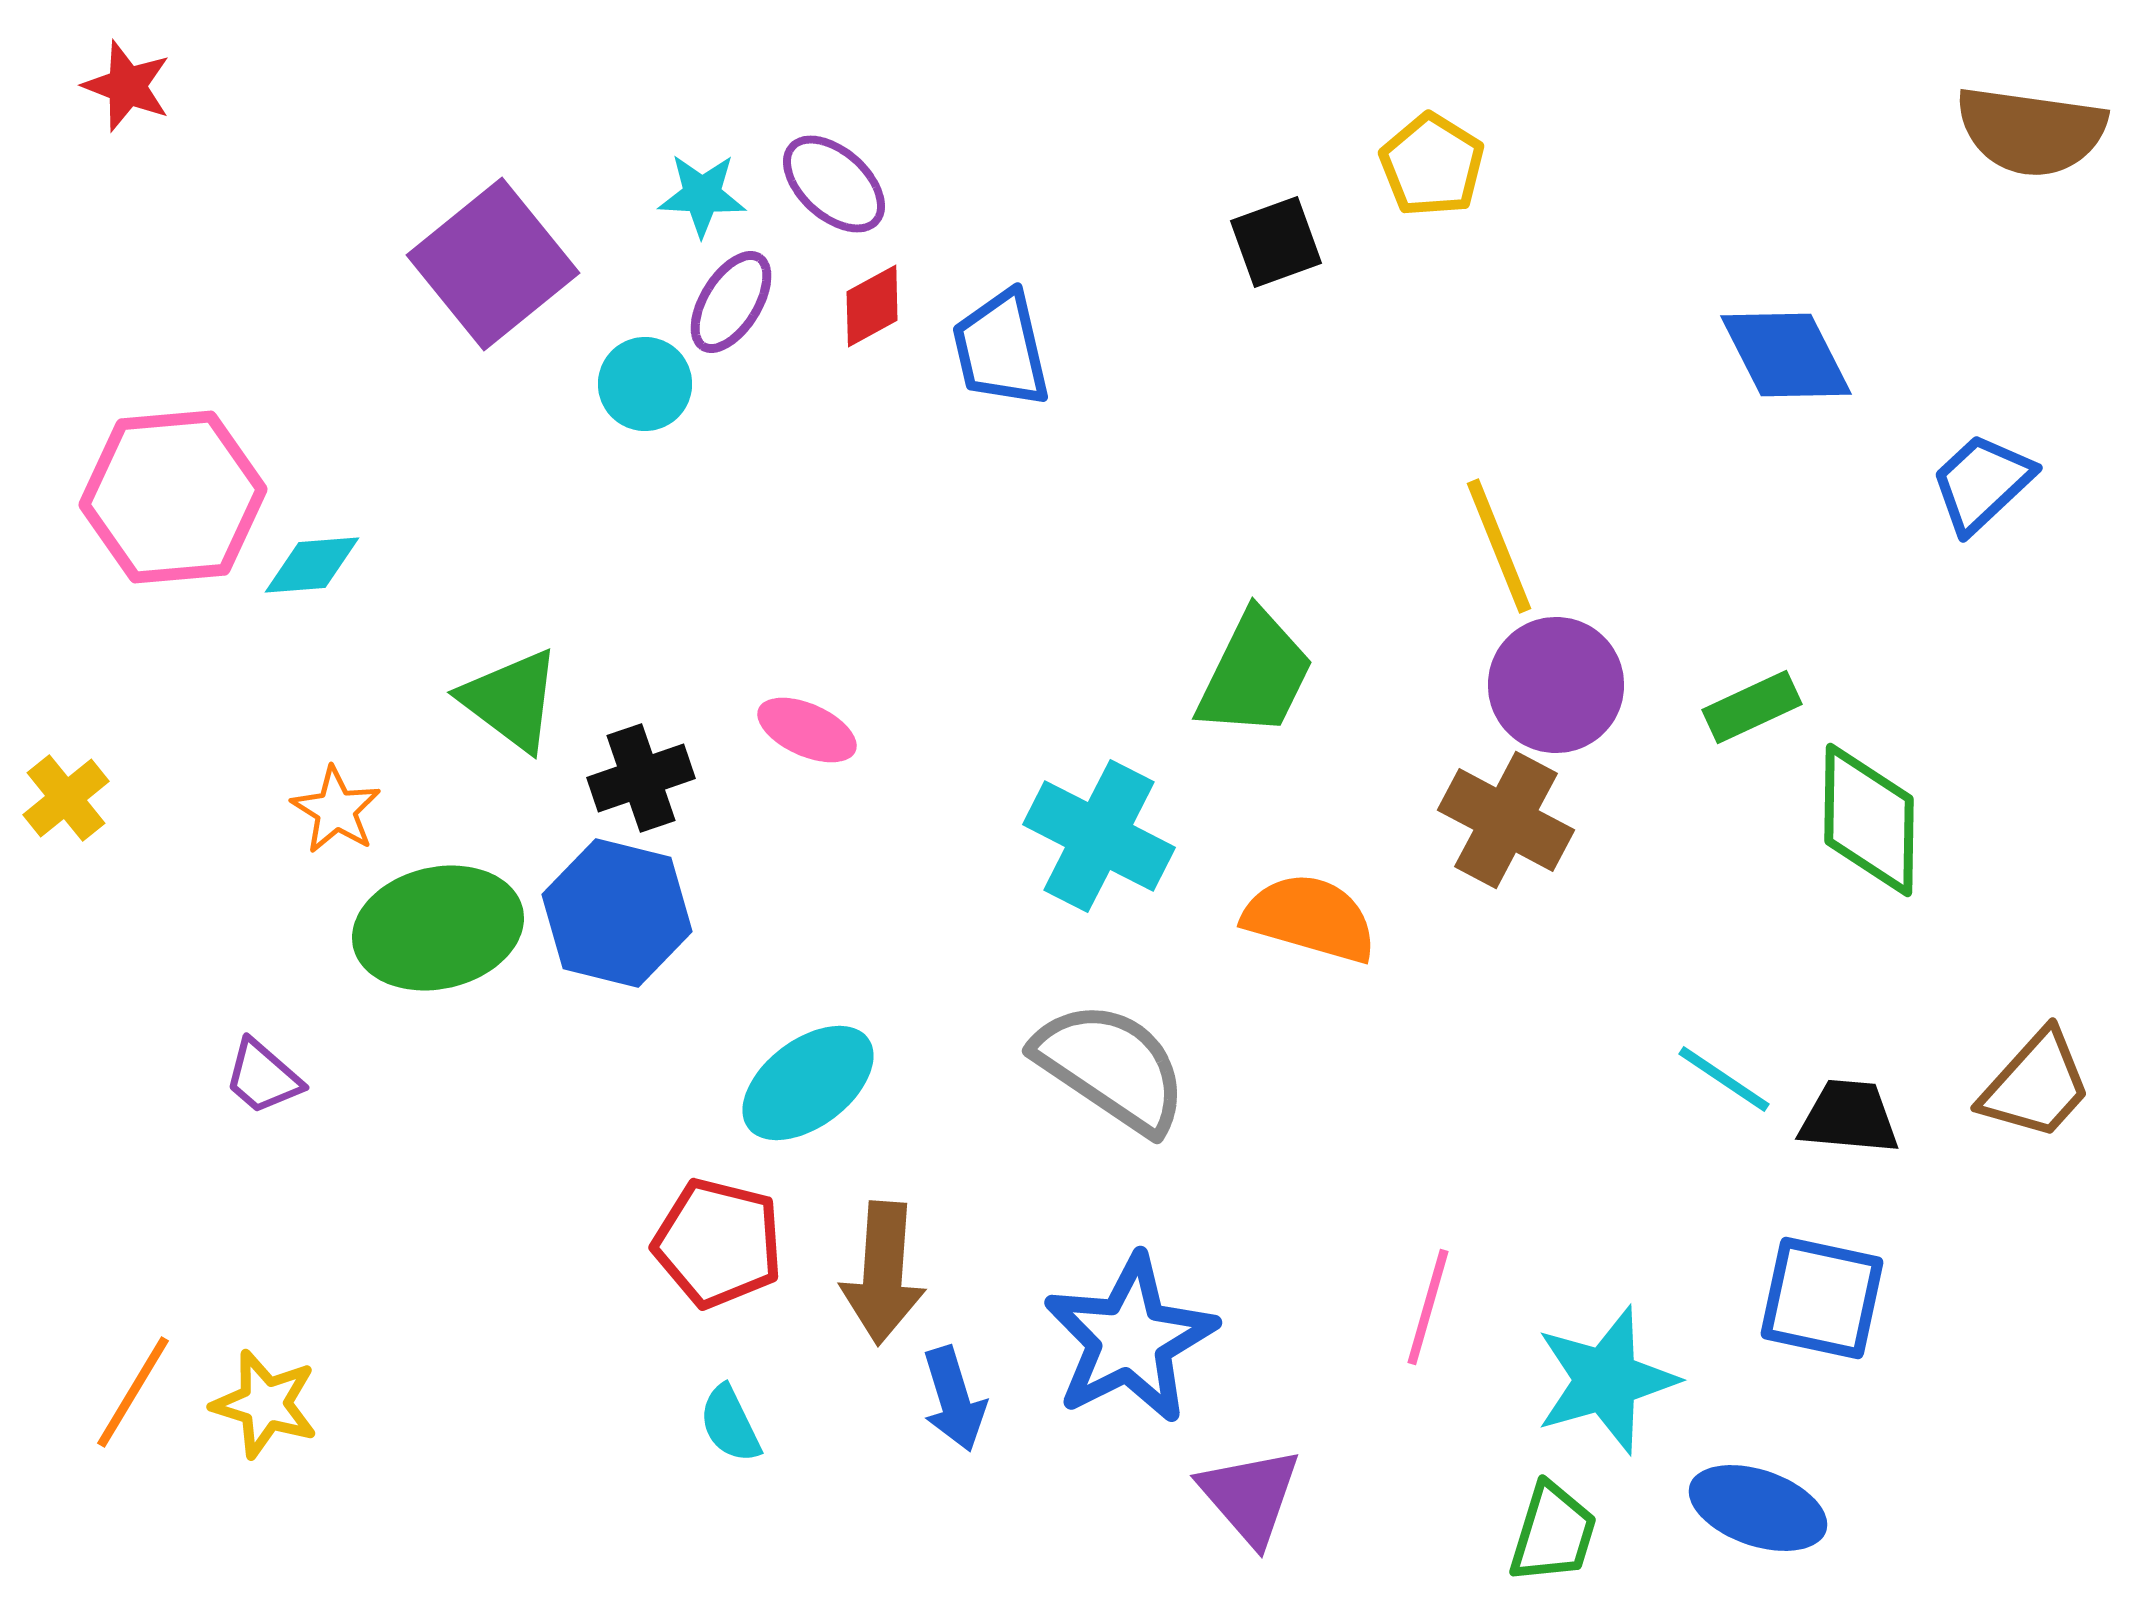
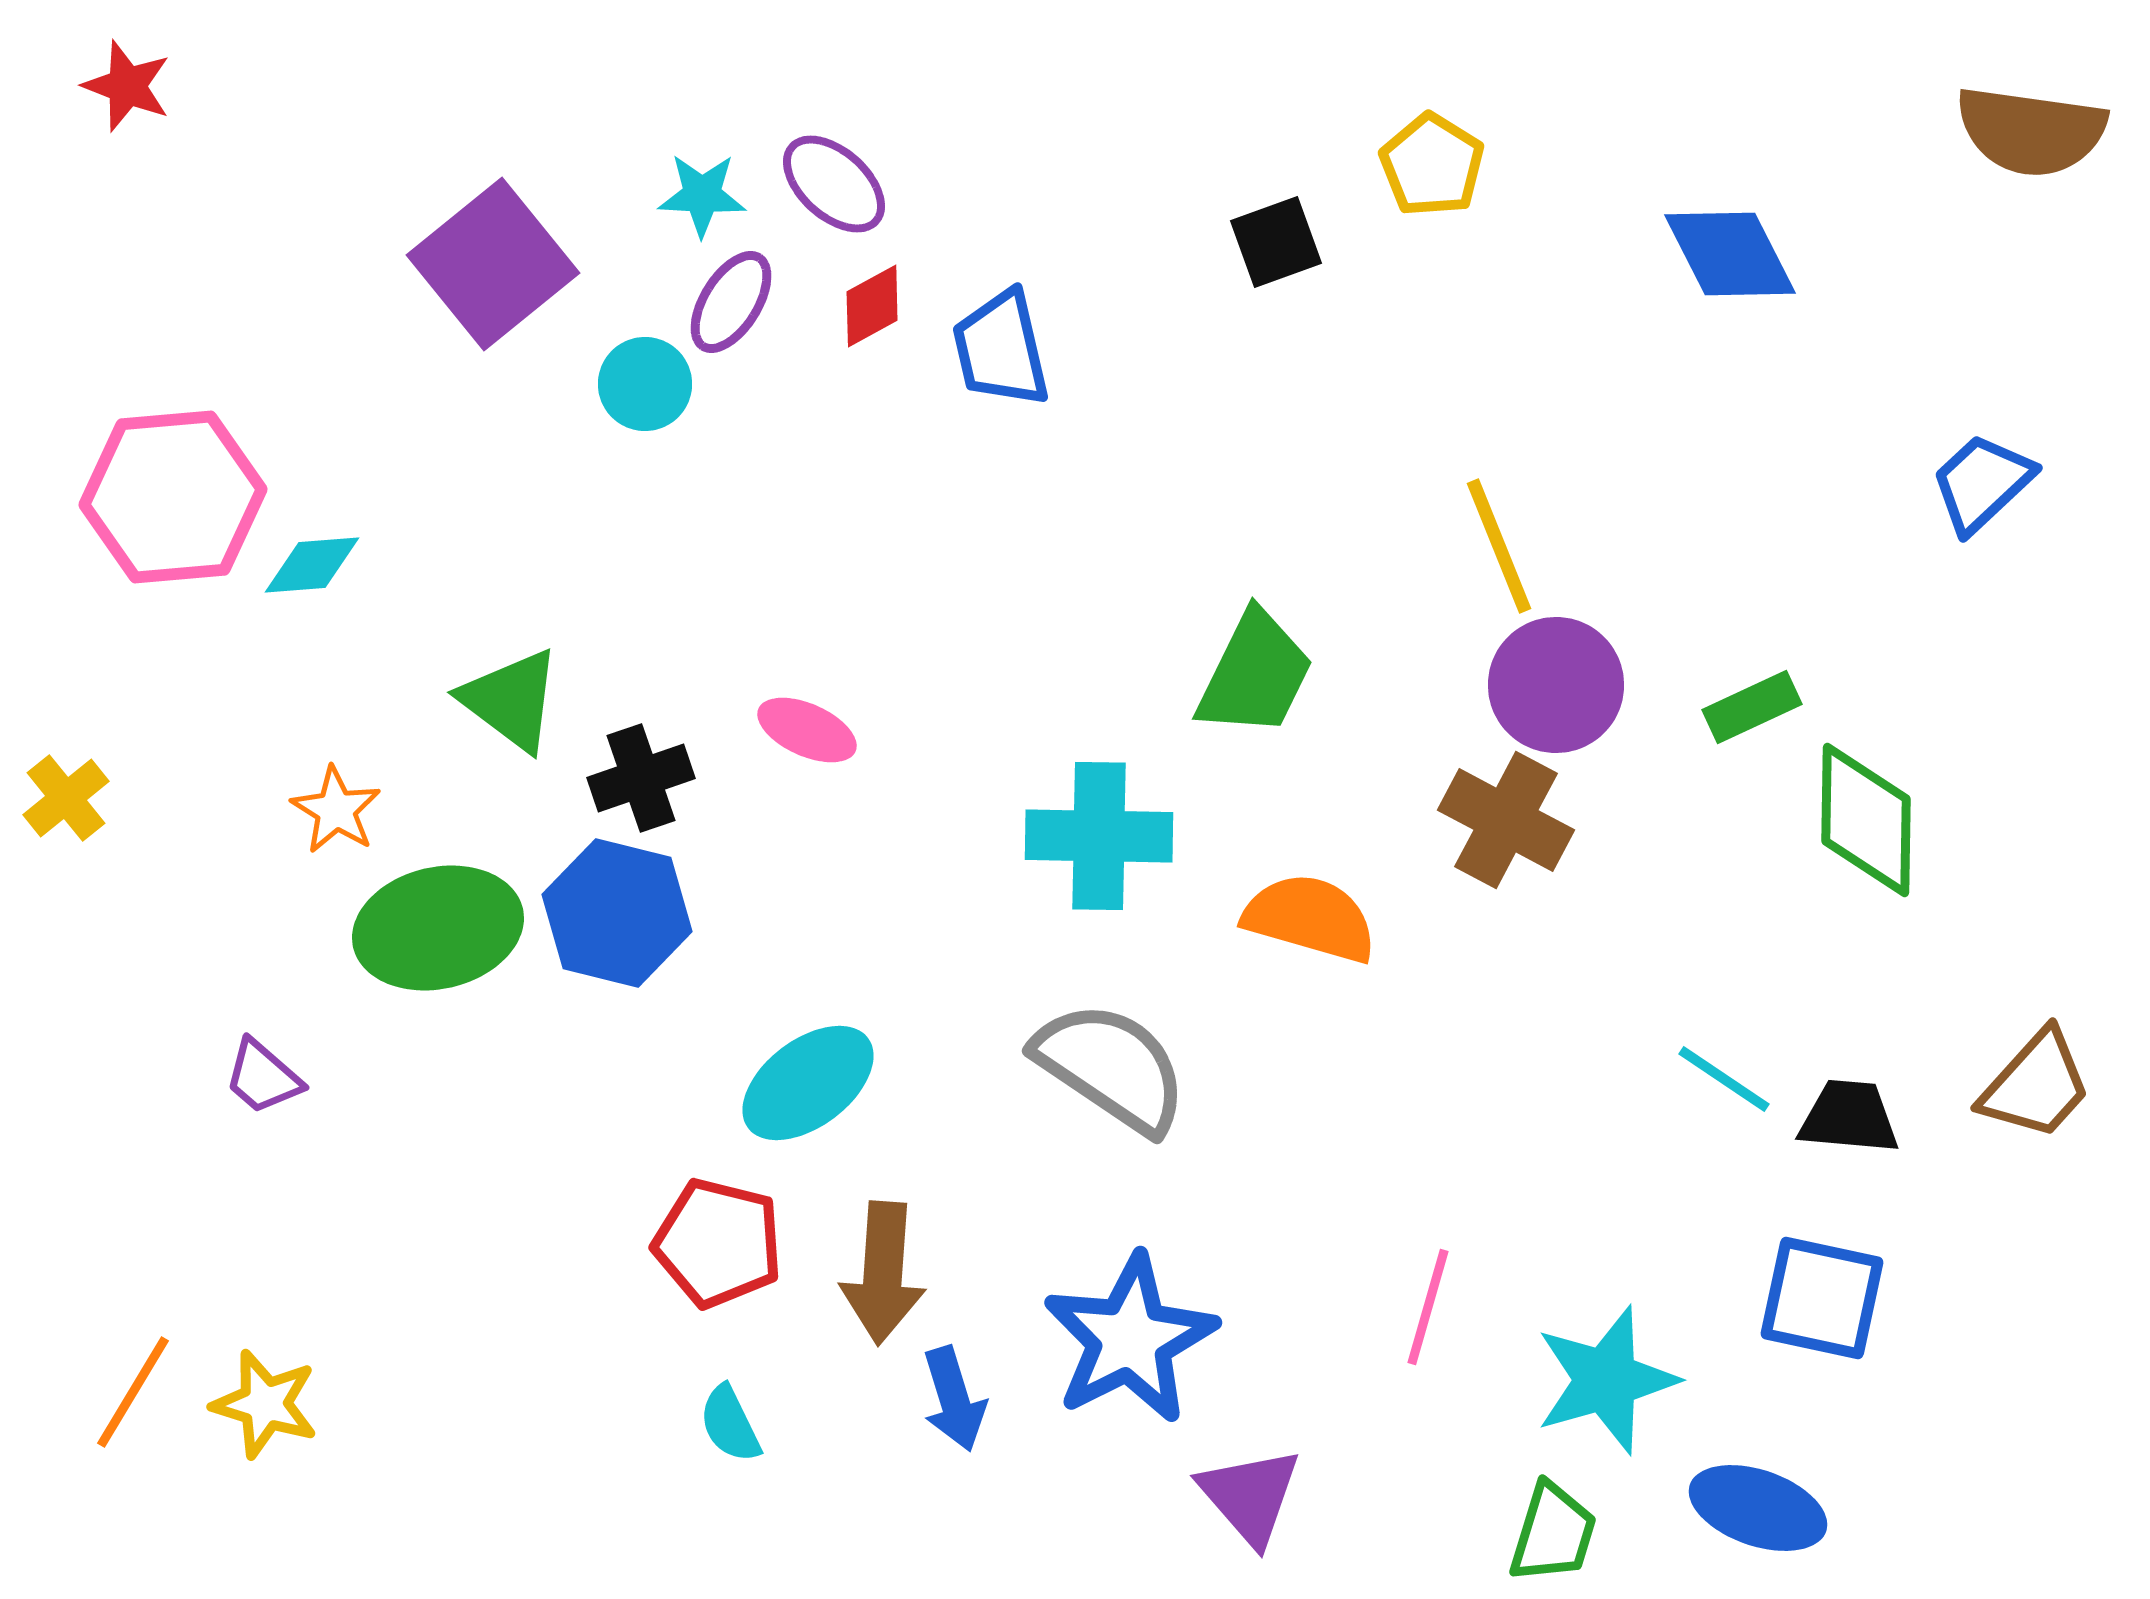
blue diamond at (1786, 355): moved 56 px left, 101 px up
green diamond at (1869, 820): moved 3 px left
cyan cross at (1099, 836): rotated 26 degrees counterclockwise
